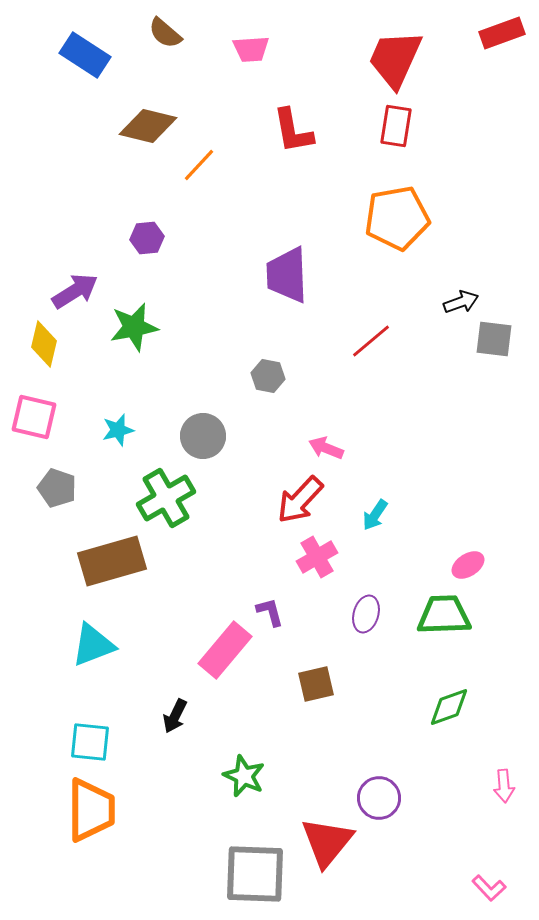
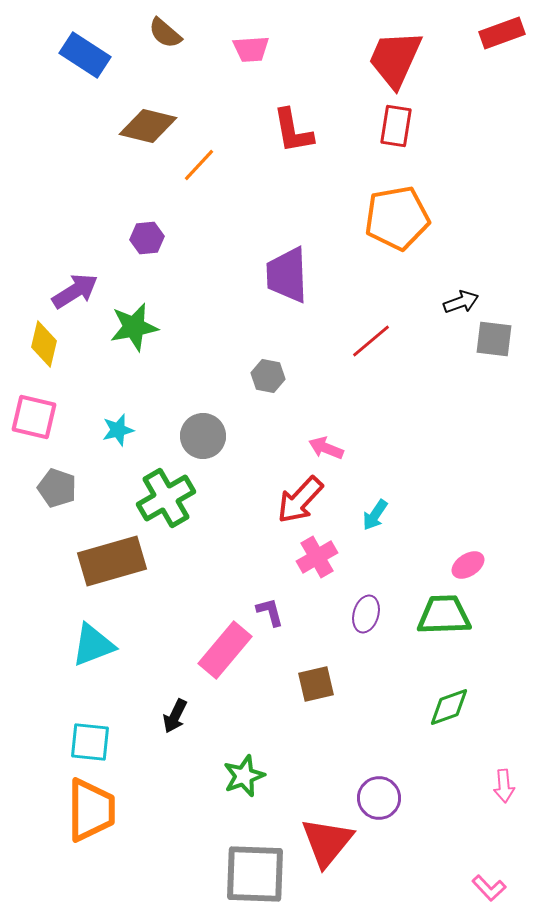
green star at (244, 776): rotated 27 degrees clockwise
